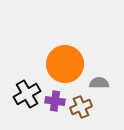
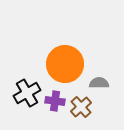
black cross: moved 1 px up
brown cross: rotated 20 degrees counterclockwise
